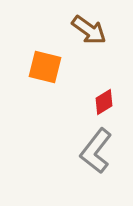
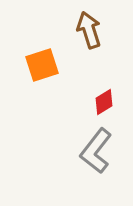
brown arrow: rotated 144 degrees counterclockwise
orange square: moved 3 px left, 2 px up; rotated 32 degrees counterclockwise
